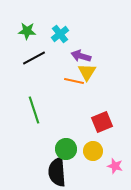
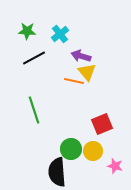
yellow triangle: rotated 12 degrees counterclockwise
red square: moved 2 px down
green circle: moved 5 px right
